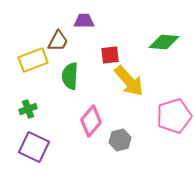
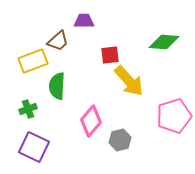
brown trapezoid: rotated 20 degrees clockwise
yellow rectangle: moved 1 px down
green semicircle: moved 13 px left, 10 px down
